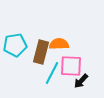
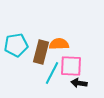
cyan pentagon: moved 1 px right
black arrow: moved 2 px left, 2 px down; rotated 56 degrees clockwise
